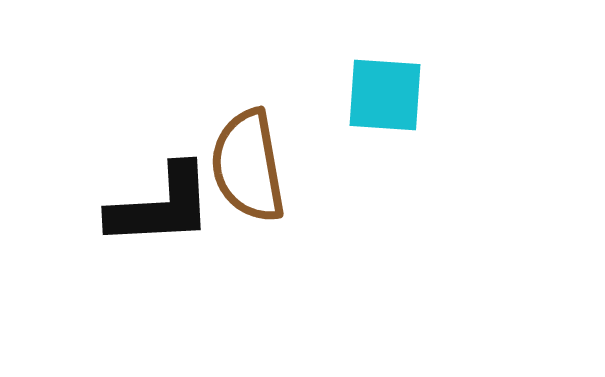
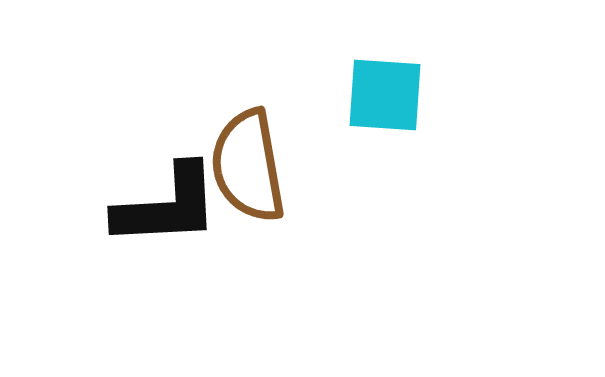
black L-shape: moved 6 px right
